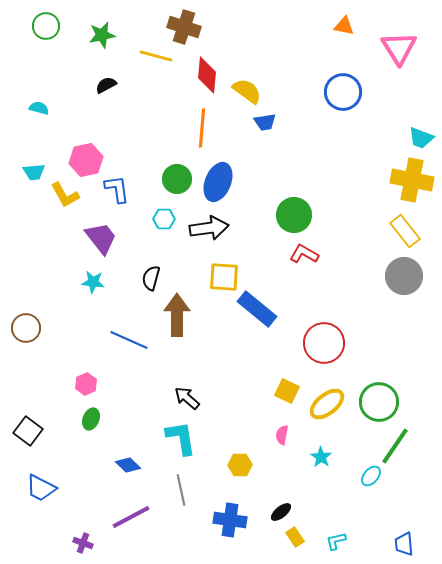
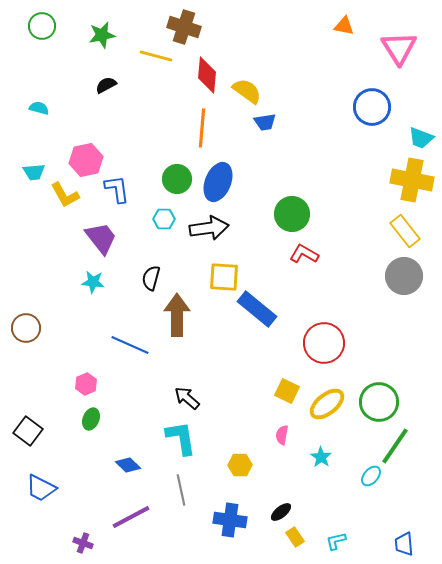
green circle at (46, 26): moved 4 px left
blue circle at (343, 92): moved 29 px right, 15 px down
green circle at (294, 215): moved 2 px left, 1 px up
blue line at (129, 340): moved 1 px right, 5 px down
